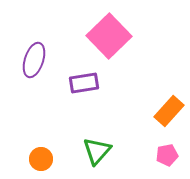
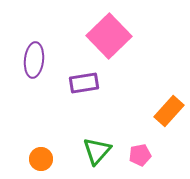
purple ellipse: rotated 12 degrees counterclockwise
pink pentagon: moved 27 px left
